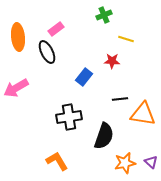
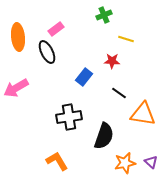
black line: moved 1 px left, 6 px up; rotated 42 degrees clockwise
